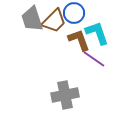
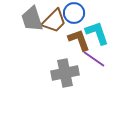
gray cross: moved 22 px up
